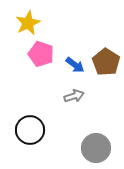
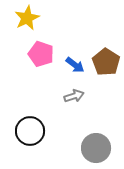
yellow star: moved 1 px left, 5 px up
black circle: moved 1 px down
